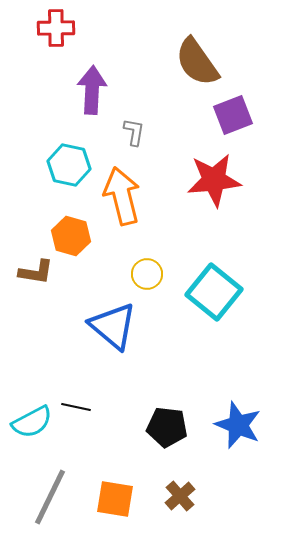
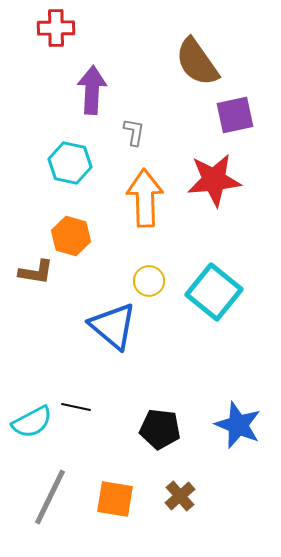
purple square: moved 2 px right; rotated 9 degrees clockwise
cyan hexagon: moved 1 px right, 2 px up
orange arrow: moved 23 px right, 2 px down; rotated 12 degrees clockwise
yellow circle: moved 2 px right, 7 px down
black pentagon: moved 7 px left, 2 px down
